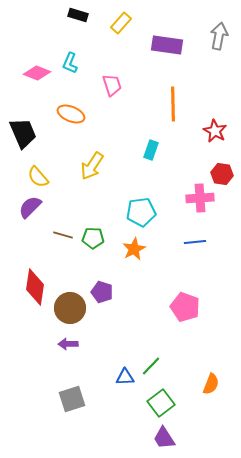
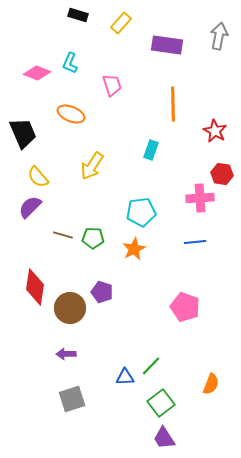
purple arrow: moved 2 px left, 10 px down
